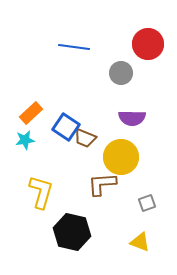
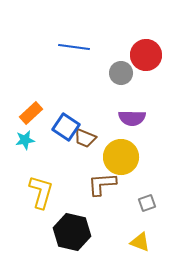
red circle: moved 2 px left, 11 px down
